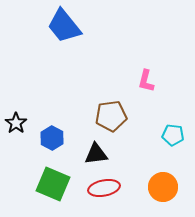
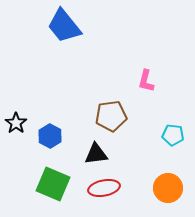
blue hexagon: moved 2 px left, 2 px up
orange circle: moved 5 px right, 1 px down
